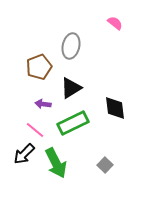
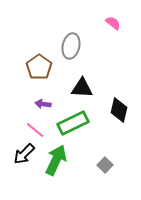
pink semicircle: moved 2 px left
brown pentagon: rotated 15 degrees counterclockwise
black triangle: moved 11 px right; rotated 35 degrees clockwise
black diamond: moved 4 px right, 2 px down; rotated 20 degrees clockwise
green arrow: moved 3 px up; rotated 128 degrees counterclockwise
